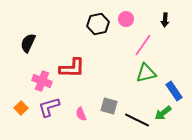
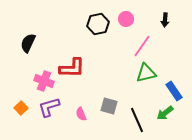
pink line: moved 1 px left, 1 px down
pink cross: moved 2 px right
green arrow: moved 2 px right
black line: rotated 40 degrees clockwise
